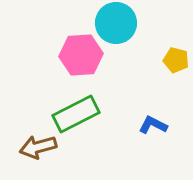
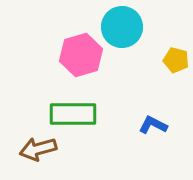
cyan circle: moved 6 px right, 4 px down
pink hexagon: rotated 12 degrees counterclockwise
green rectangle: moved 3 px left; rotated 27 degrees clockwise
brown arrow: moved 2 px down
